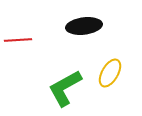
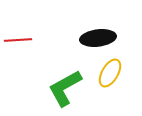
black ellipse: moved 14 px right, 12 px down
